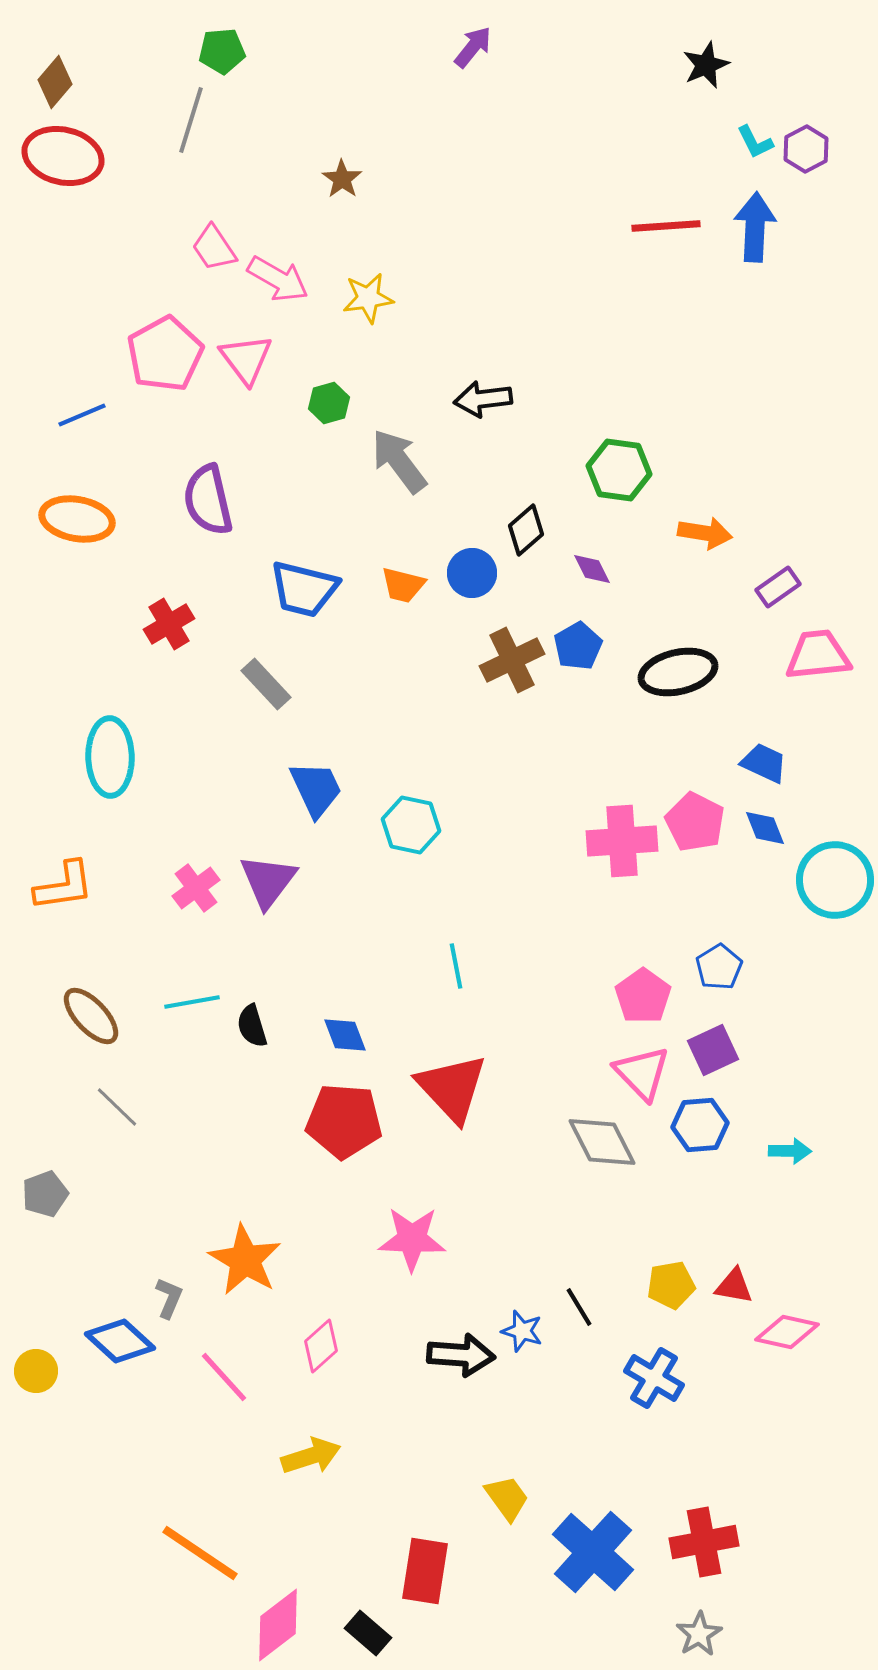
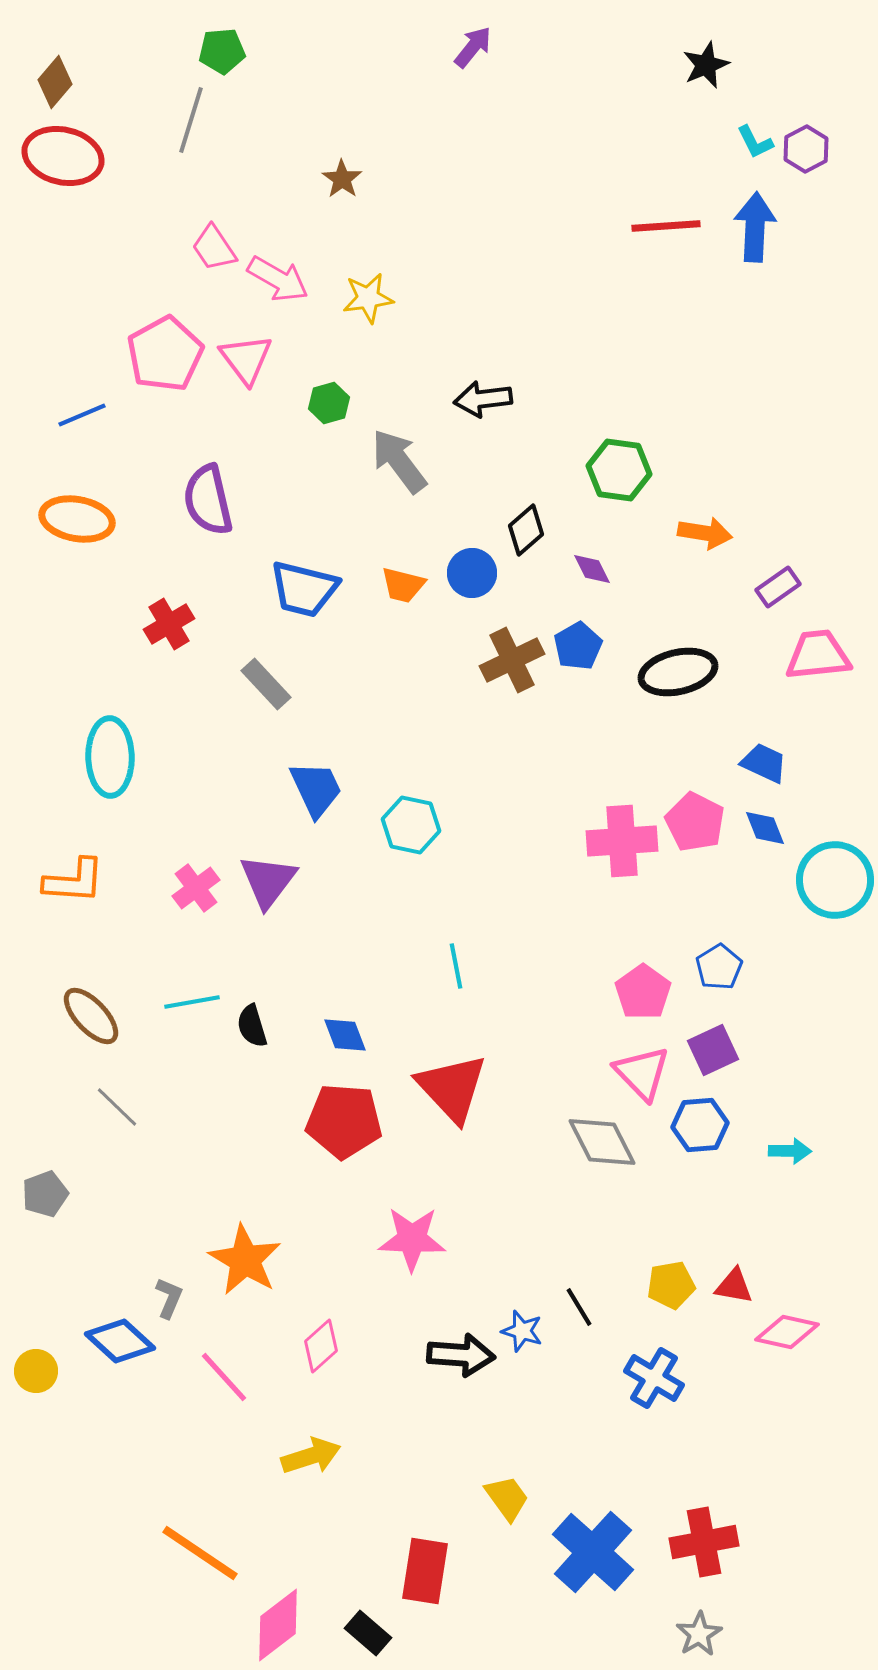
orange L-shape at (64, 886): moved 10 px right, 5 px up; rotated 12 degrees clockwise
pink pentagon at (643, 996): moved 4 px up
